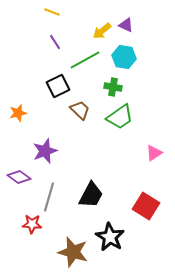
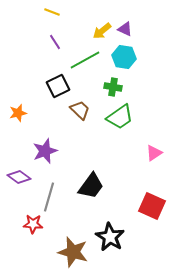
purple triangle: moved 1 px left, 4 px down
black trapezoid: moved 9 px up; rotated 8 degrees clockwise
red square: moved 6 px right; rotated 8 degrees counterclockwise
red star: moved 1 px right
